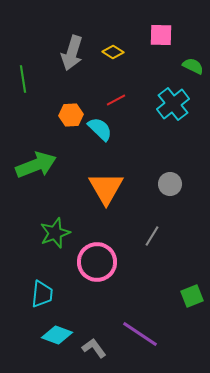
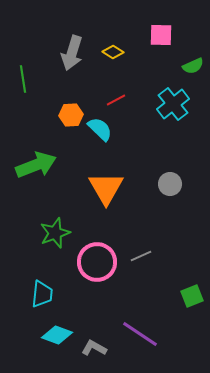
green semicircle: rotated 130 degrees clockwise
gray line: moved 11 px left, 20 px down; rotated 35 degrees clockwise
gray L-shape: rotated 25 degrees counterclockwise
